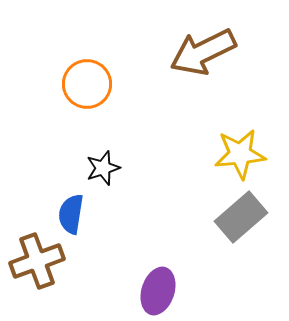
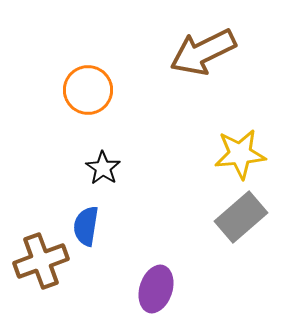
orange circle: moved 1 px right, 6 px down
black star: rotated 20 degrees counterclockwise
blue semicircle: moved 15 px right, 12 px down
brown cross: moved 4 px right
purple ellipse: moved 2 px left, 2 px up
